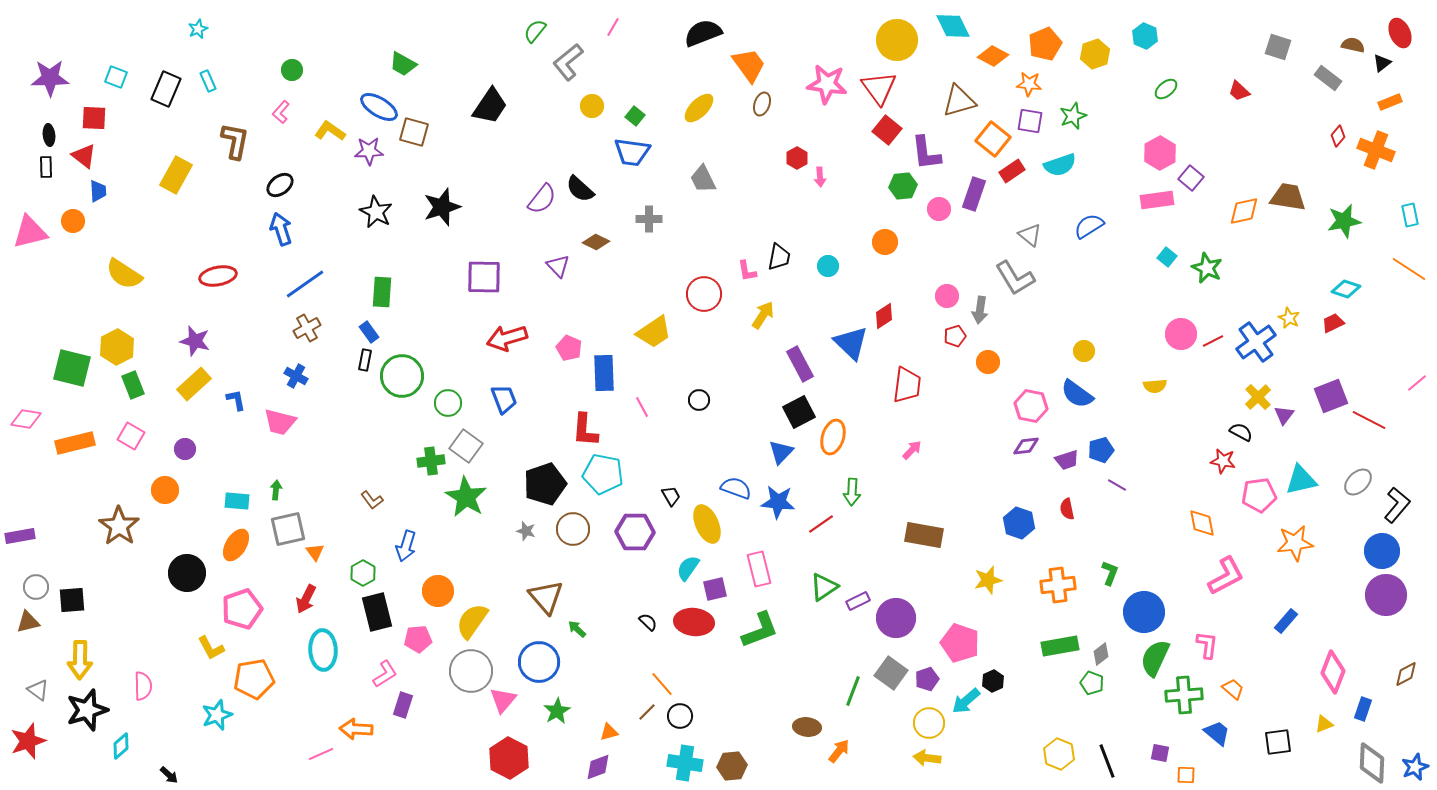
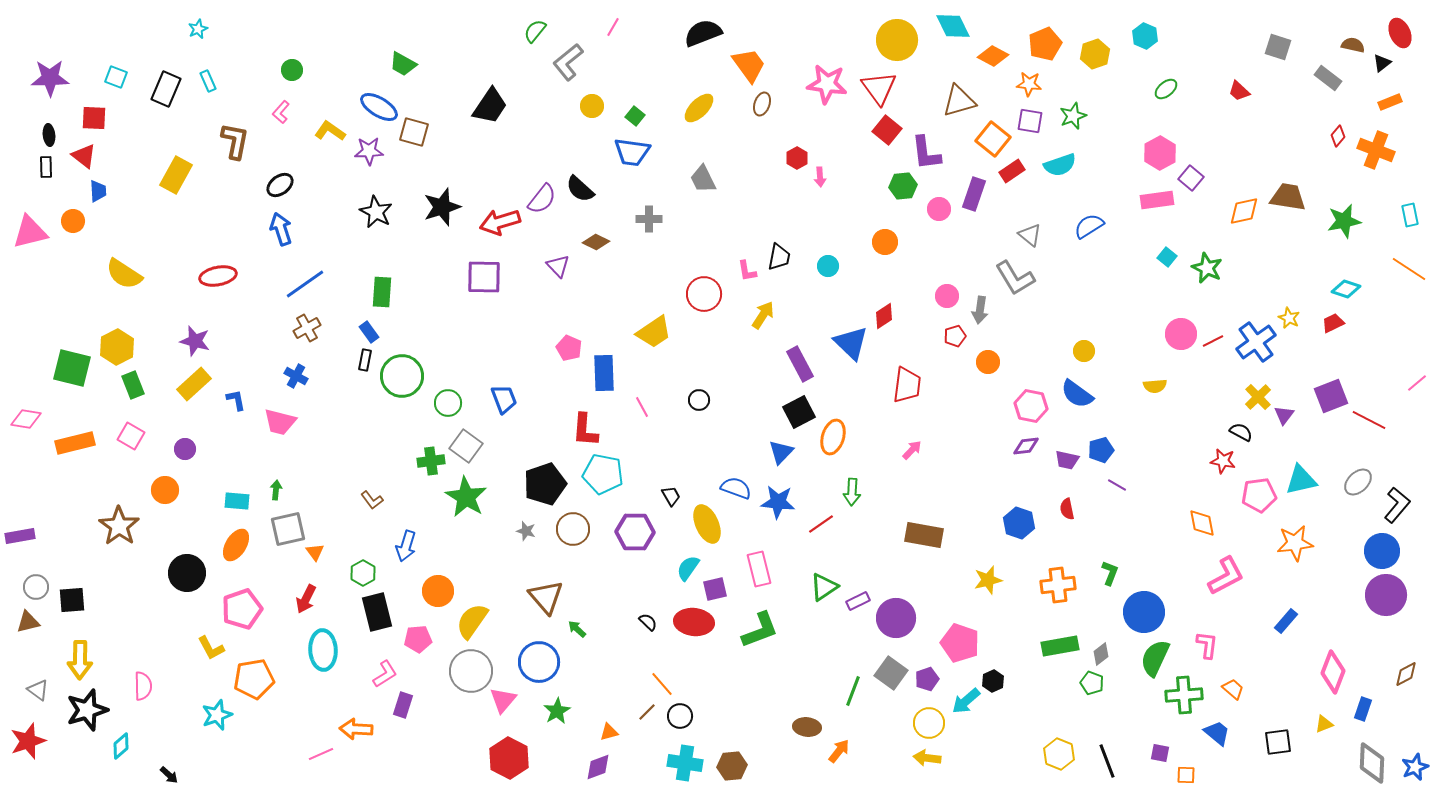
red arrow at (507, 338): moved 7 px left, 116 px up
purple trapezoid at (1067, 460): rotated 30 degrees clockwise
